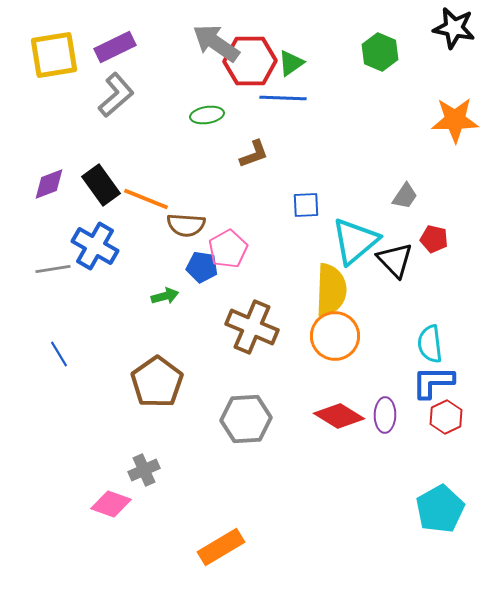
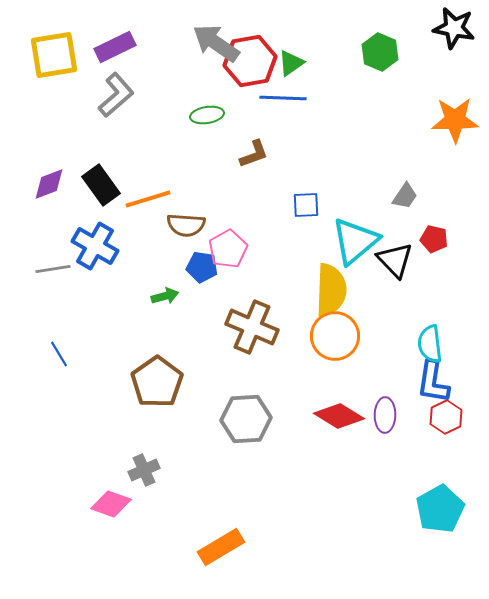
red hexagon at (250, 61): rotated 9 degrees counterclockwise
orange line at (146, 199): moved 2 px right; rotated 39 degrees counterclockwise
blue L-shape at (433, 382): rotated 81 degrees counterclockwise
